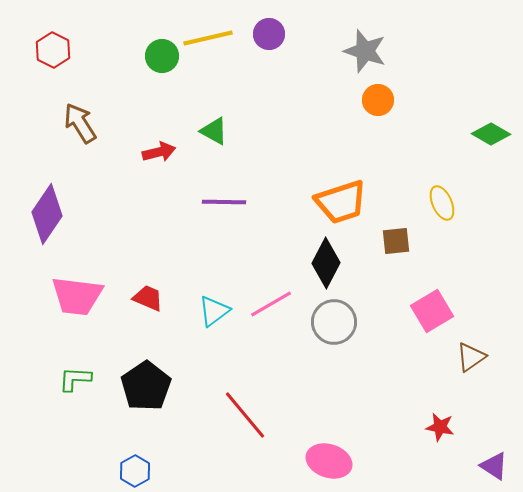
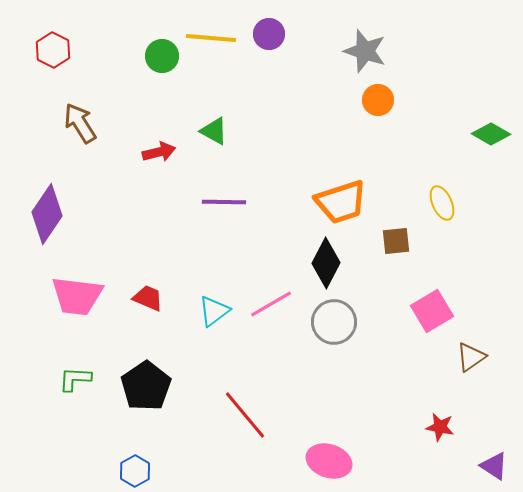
yellow line: moved 3 px right; rotated 18 degrees clockwise
